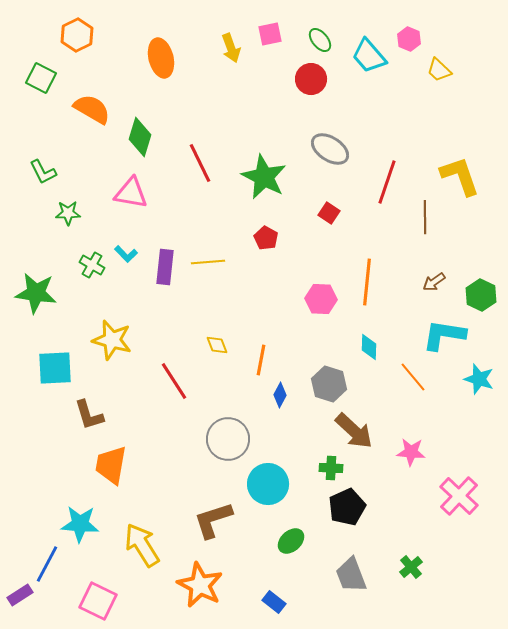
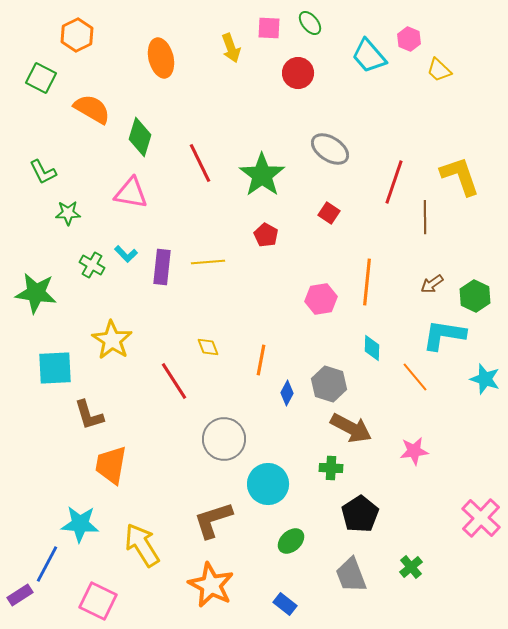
pink square at (270, 34): moved 1 px left, 6 px up; rotated 15 degrees clockwise
green ellipse at (320, 40): moved 10 px left, 17 px up
red circle at (311, 79): moved 13 px left, 6 px up
green star at (264, 177): moved 2 px left, 2 px up; rotated 9 degrees clockwise
red line at (387, 182): moved 7 px right
red pentagon at (266, 238): moved 3 px up
purple rectangle at (165, 267): moved 3 px left
brown arrow at (434, 282): moved 2 px left, 2 px down
green hexagon at (481, 295): moved 6 px left, 1 px down
pink hexagon at (321, 299): rotated 12 degrees counterclockwise
yellow star at (112, 340): rotated 18 degrees clockwise
yellow diamond at (217, 345): moved 9 px left, 2 px down
cyan diamond at (369, 347): moved 3 px right, 1 px down
orange line at (413, 377): moved 2 px right
cyan star at (479, 379): moved 6 px right
blue diamond at (280, 395): moved 7 px right, 2 px up
brown arrow at (354, 431): moved 3 px left, 3 px up; rotated 15 degrees counterclockwise
gray circle at (228, 439): moved 4 px left
pink star at (411, 452): moved 3 px right, 1 px up; rotated 12 degrees counterclockwise
pink cross at (459, 496): moved 22 px right, 22 px down
black pentagon at (347, 507): moved 13 px right, 7 px down; rotated 9 degrees counterclockwise
orange star at (200, 585): moved 11 px right
blue rectangle at (274, 602): moved 11 px right, 2 px down
